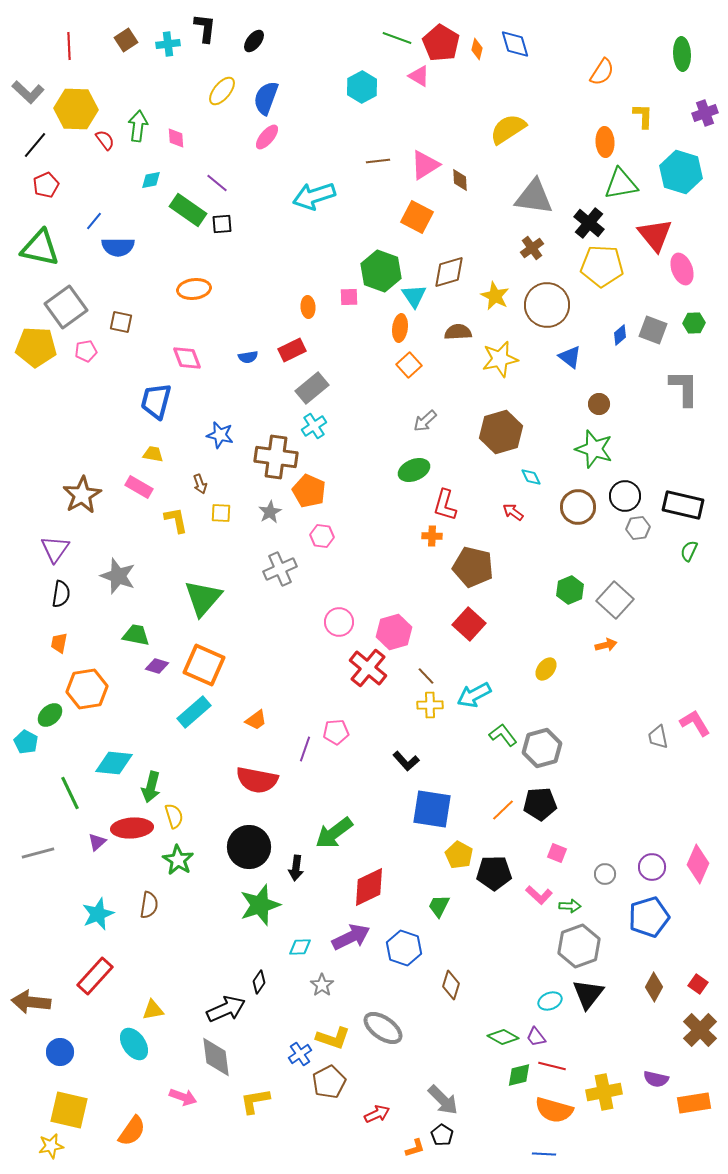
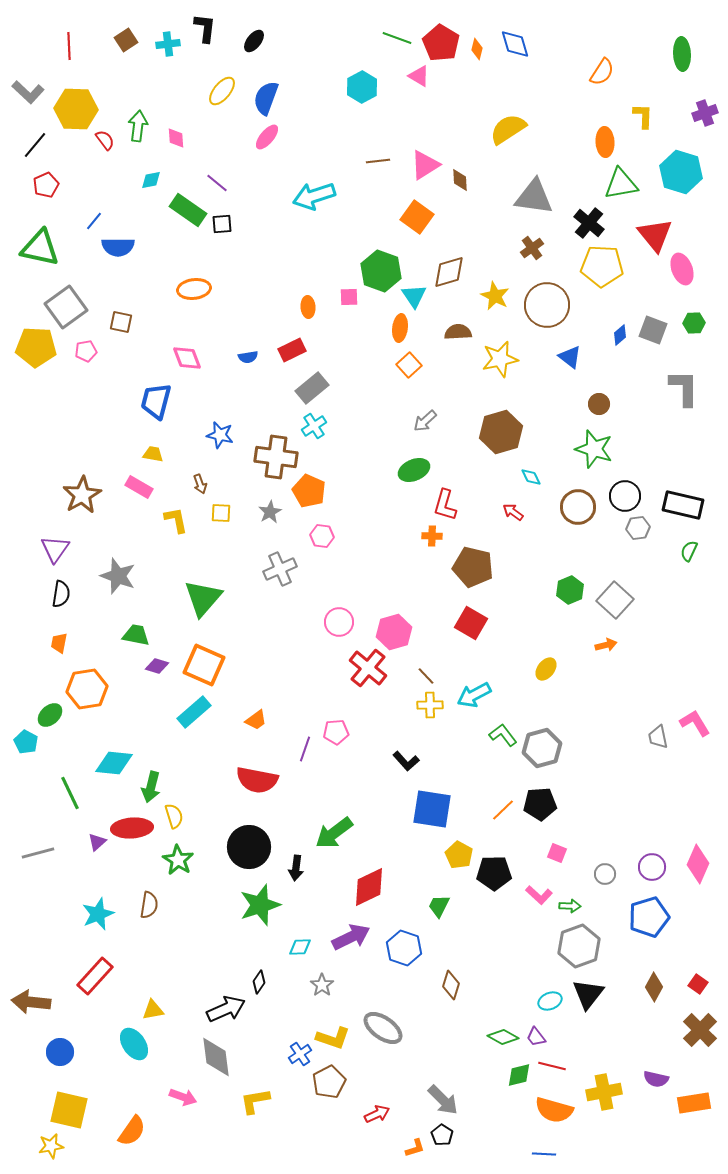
orange square at (417, 217): rotated 8 degrees clockwise
red square at (469, 624): moved 2 px right, 1 px up; rotated 12 degrees counterclockwise
